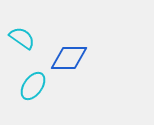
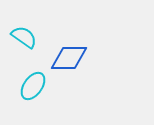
cyan semicircle: moved 2 px right, 1 px up
